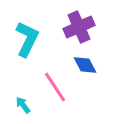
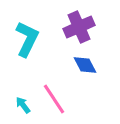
pink line: moved 1 px left, 12 px down
